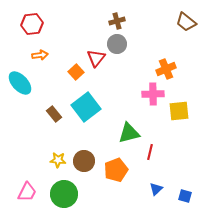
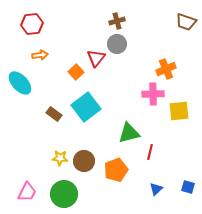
brown trapezoid: rotated 20 degrees counterclockwise
brown rectangle: rotated 14 degrees counterclockwise
yellow star: moved 2 px right, 2 px up
blue square: moved 3 px right, 9 px up
